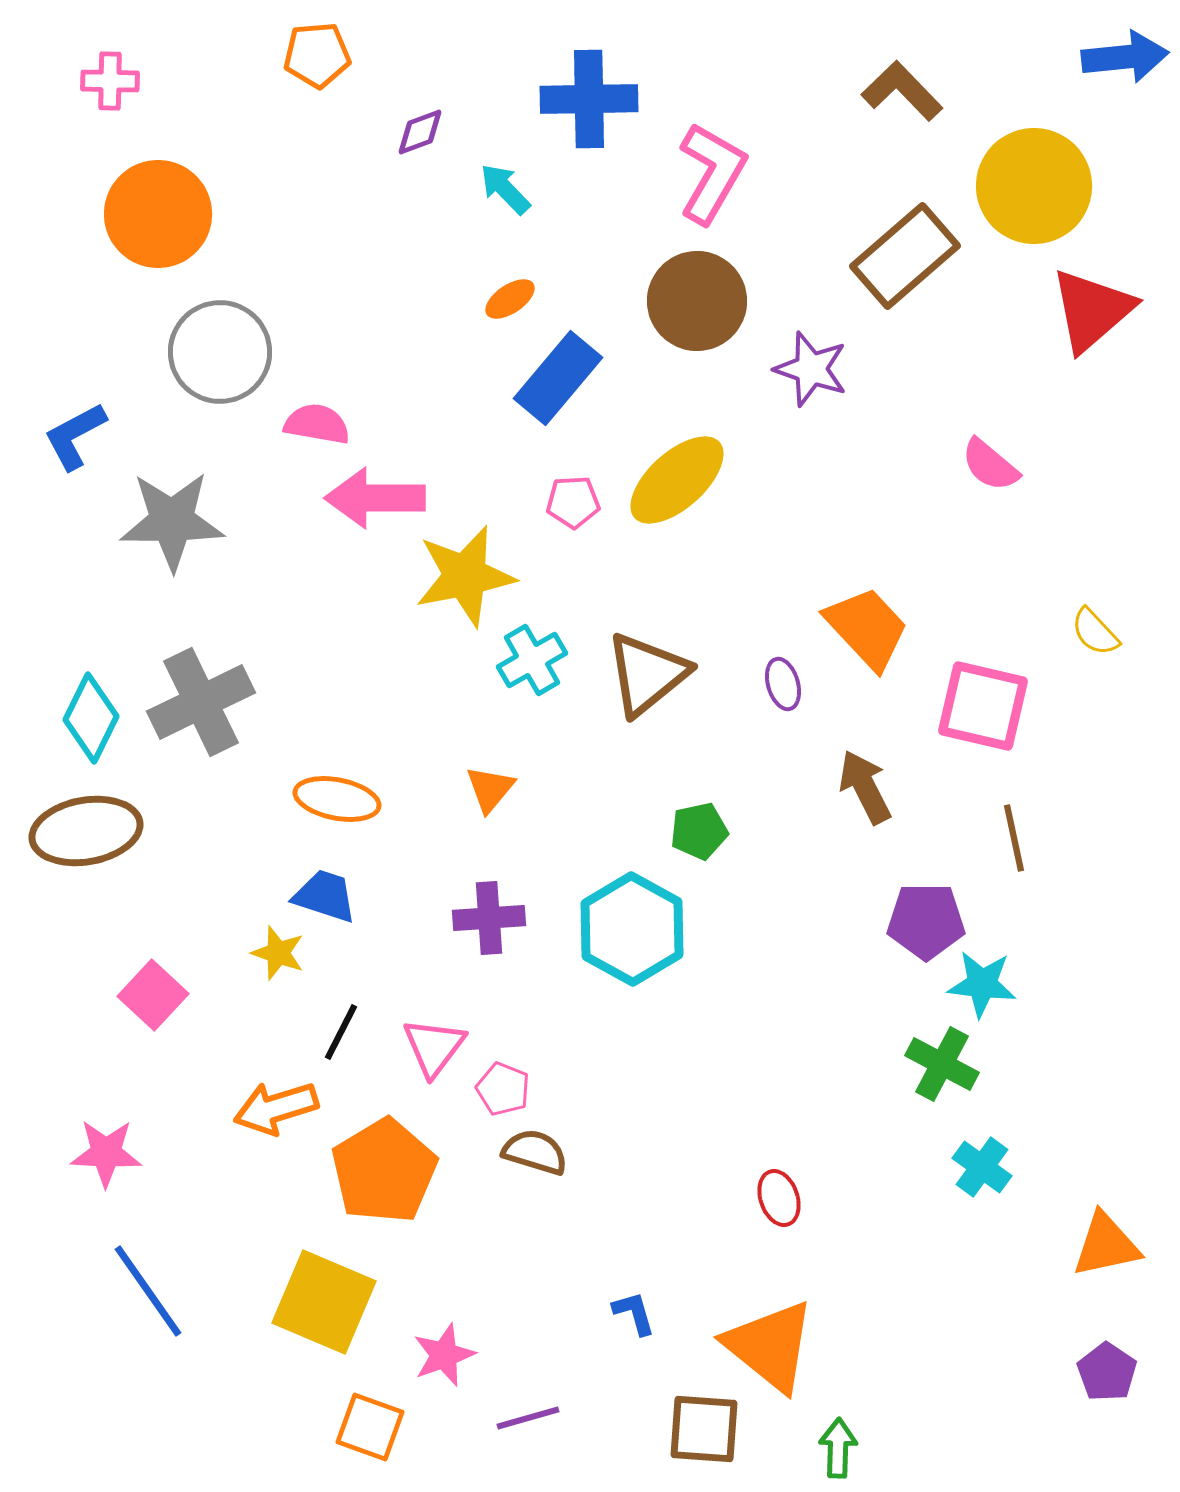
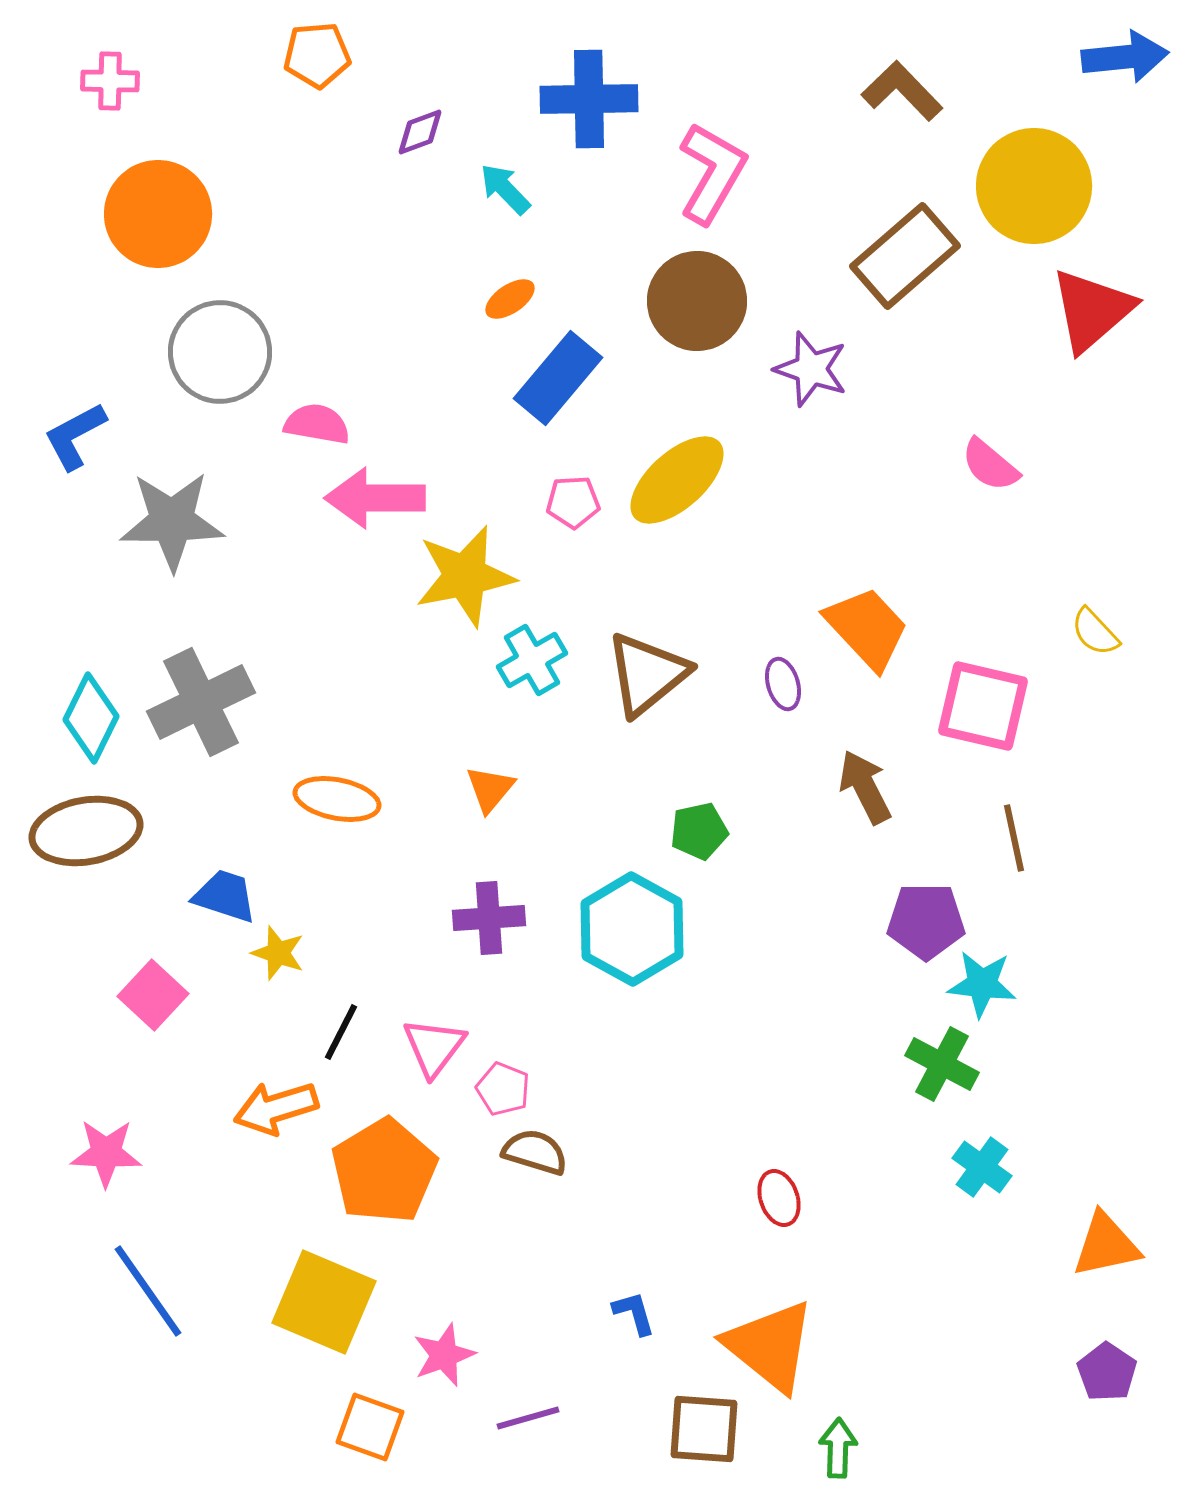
blue trapezoid at (325, 896): moved 100 px left
